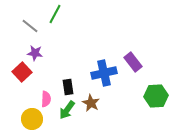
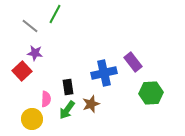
red square: moved 1 px up
green hexagon: moved 5 px left, 3 px up
brown star: moved 1 px down; rotated 24 degrees clockwise
